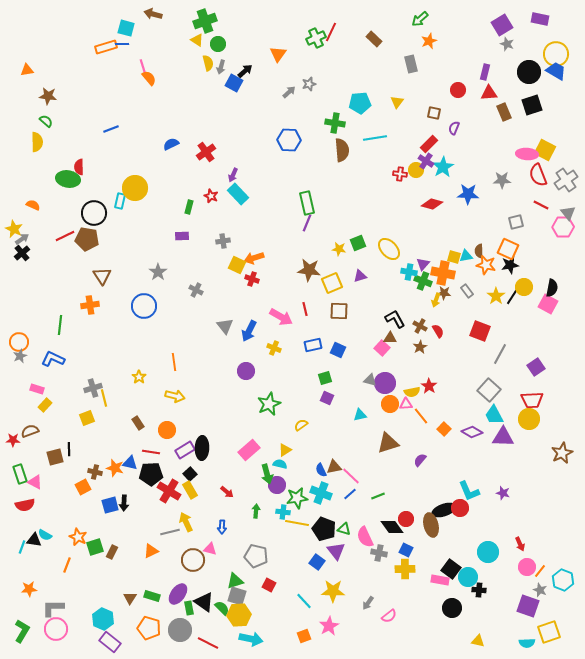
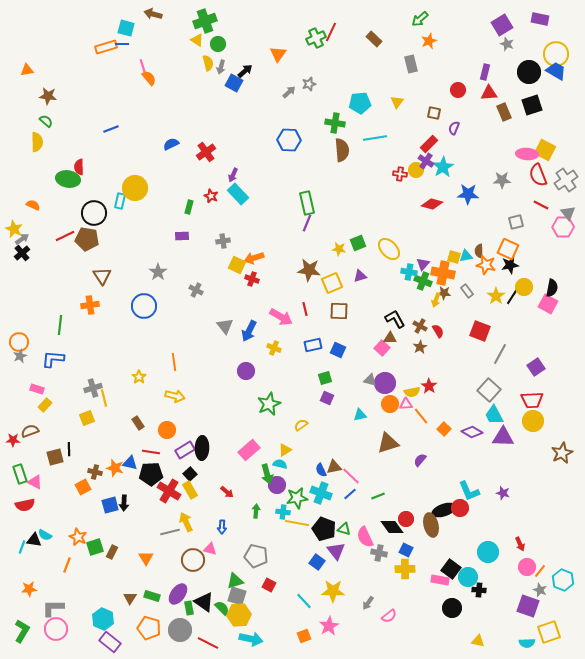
blue L-shape at (53, 359): rotated 20 degrees counterclockwise
yellow circle at (529, 419): moved 4 px right, 2 px down
orange triangle at (151, 551): moved 5 px left, 7 px down; rotated 35 degrees counterclockwise
